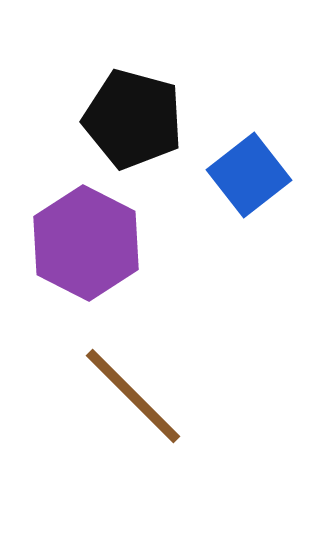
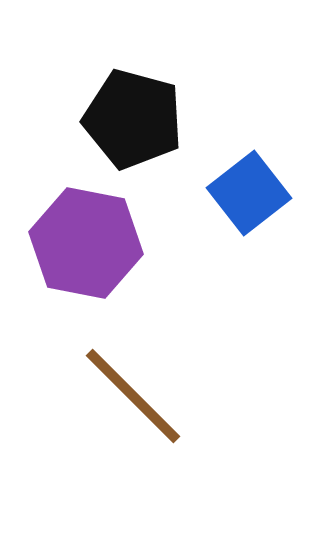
blue square: moved 18 px down
purple hexagon: rotated 16 degrees counterclockwise
